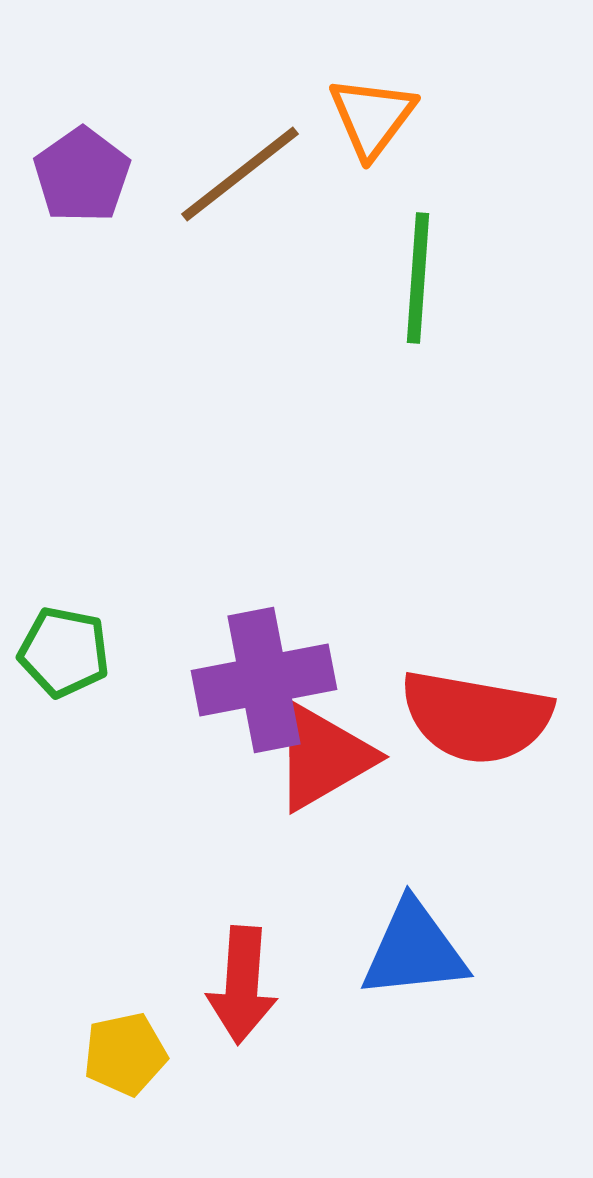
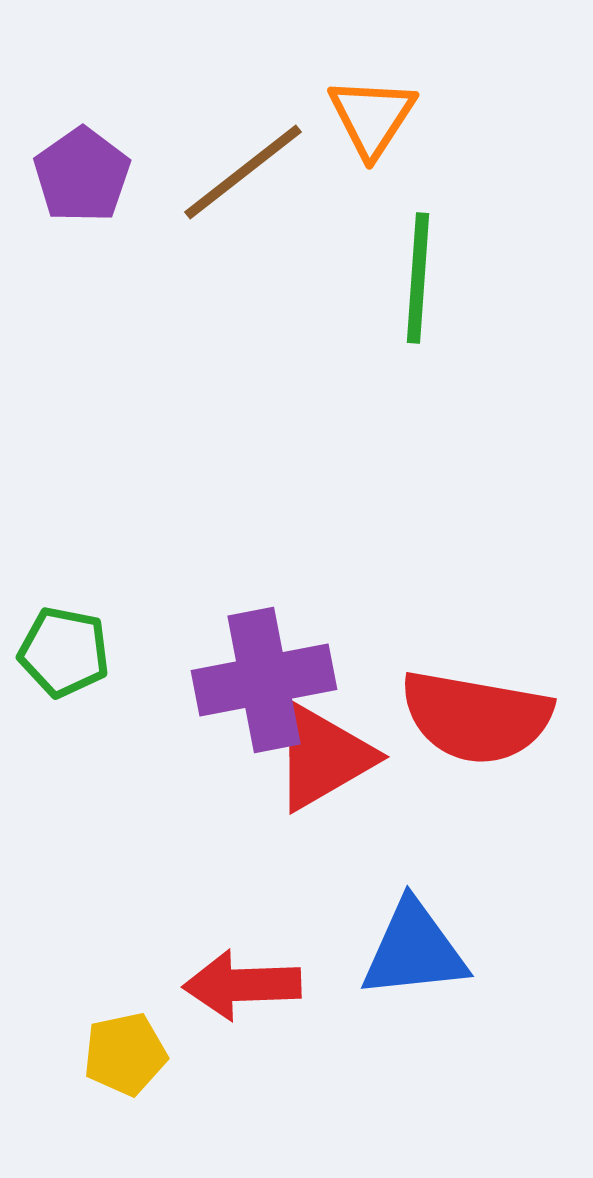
orange triangle: rotated 4 degrees counterclockwise
brown line: moved 3 px right, 2 px up
red arrow: rotated 84 degrees clockwise
